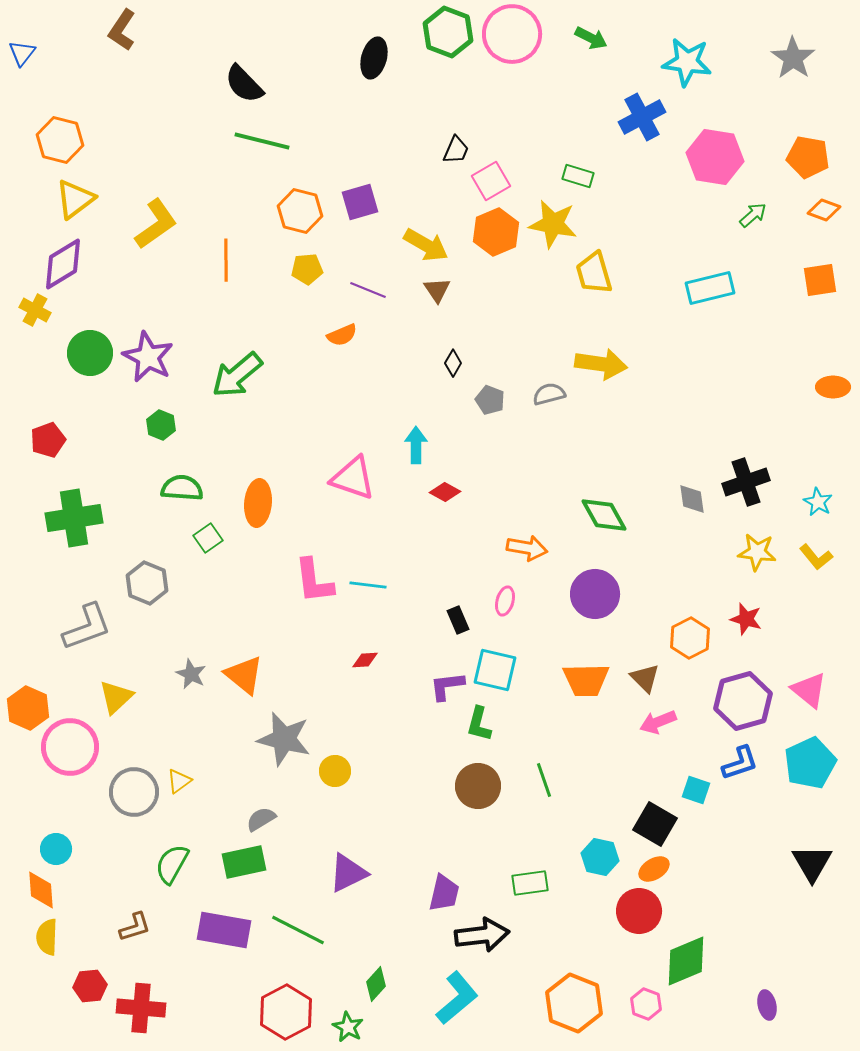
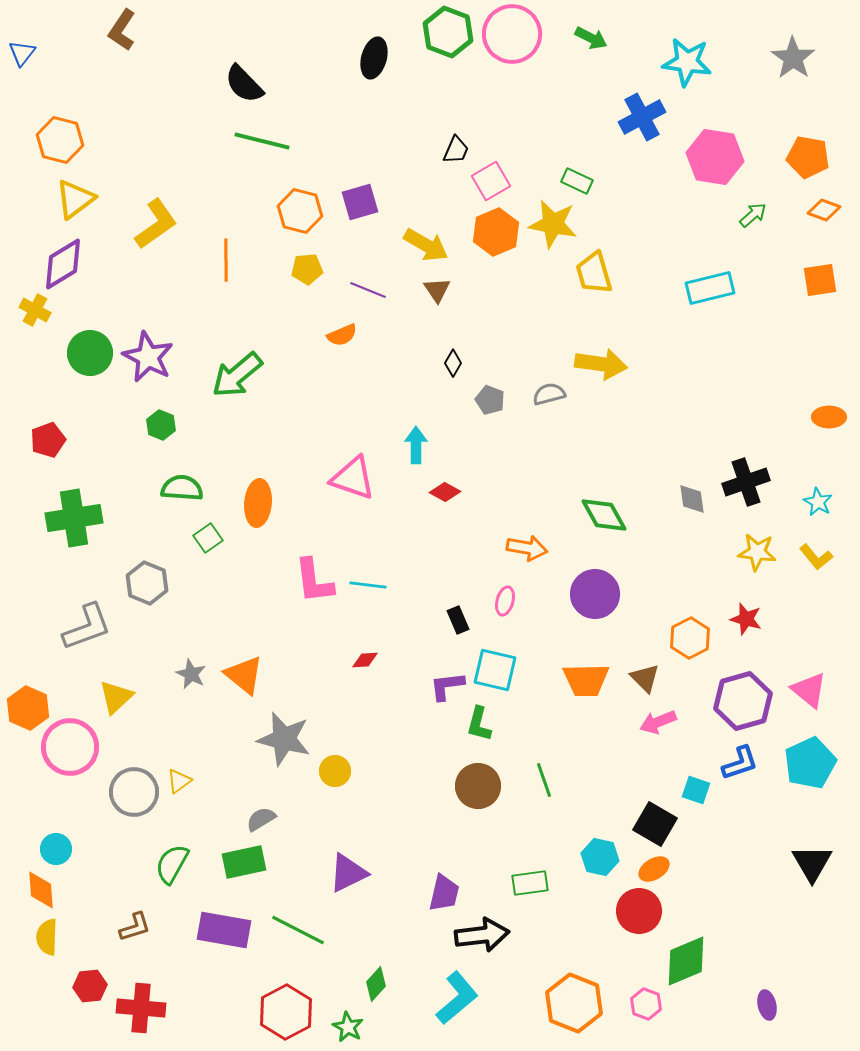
green rectangle at (578, 176): moved 1 px left, 5 px down; rotated 8 degrees clockwise
orange ellipse at (833, 387): moved 4 px left, 30 px down
